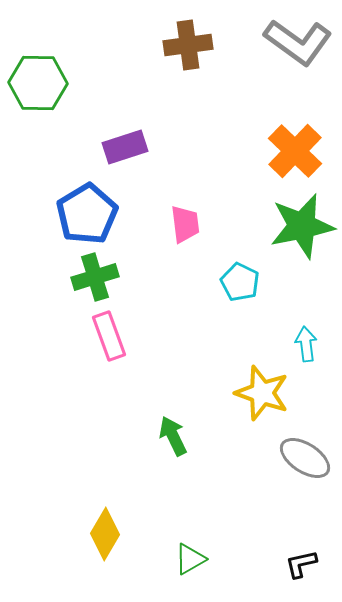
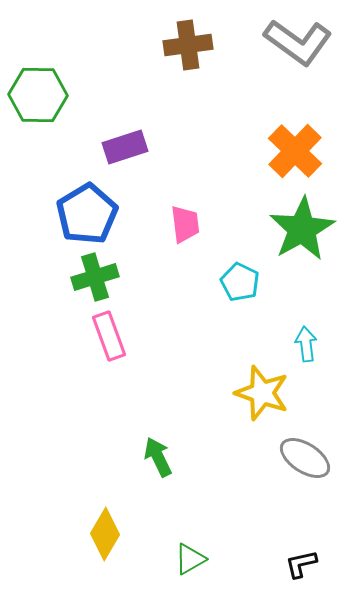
green hexagon: moved 12 px down
green star: moved 3 px down; rotated 18 degrees counterclockwise
green arrow: moved 15 px left, 21 px down
